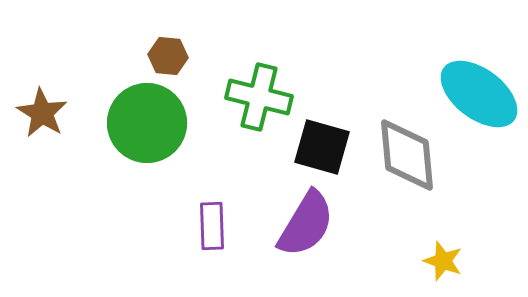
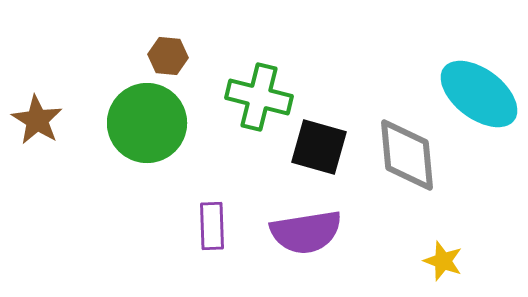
brown star: moved 5 px left, 7 px down
black square: moved 3 px left
purple semicircle: moved 8 px down; rotated 50 degrees clockwise
